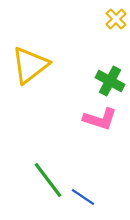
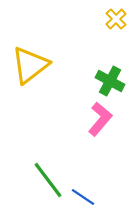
pink L-shape: rotated 68 degrees counterclockwise
